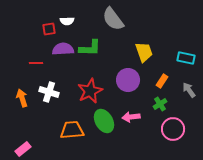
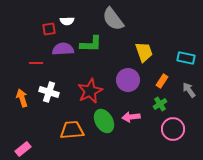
green L-shape: moved 1 px right, 4 px up
